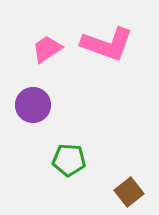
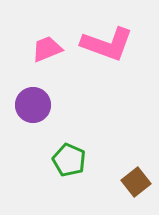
pink trapezoid: rotated 12 degrees clockwise
green pentagon: rotated 20 degrees clockwise
brown square: moved 7 px right, 10 px up
